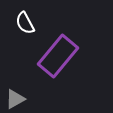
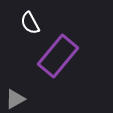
white semicircle: moved 5 px right
